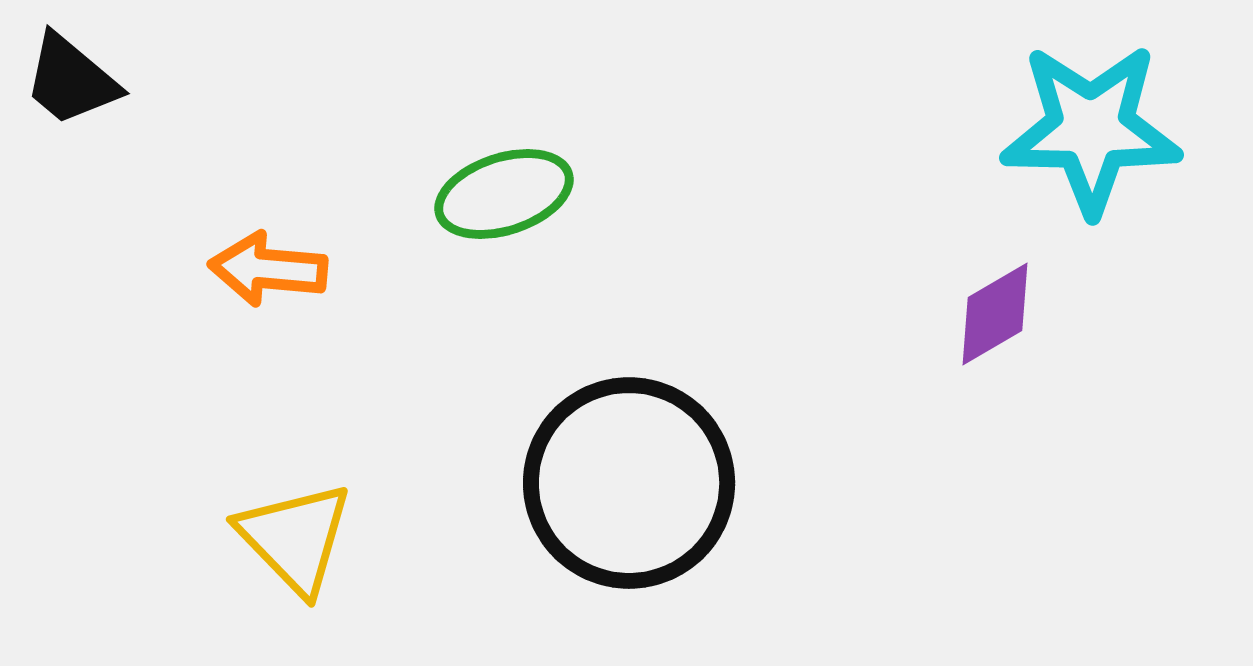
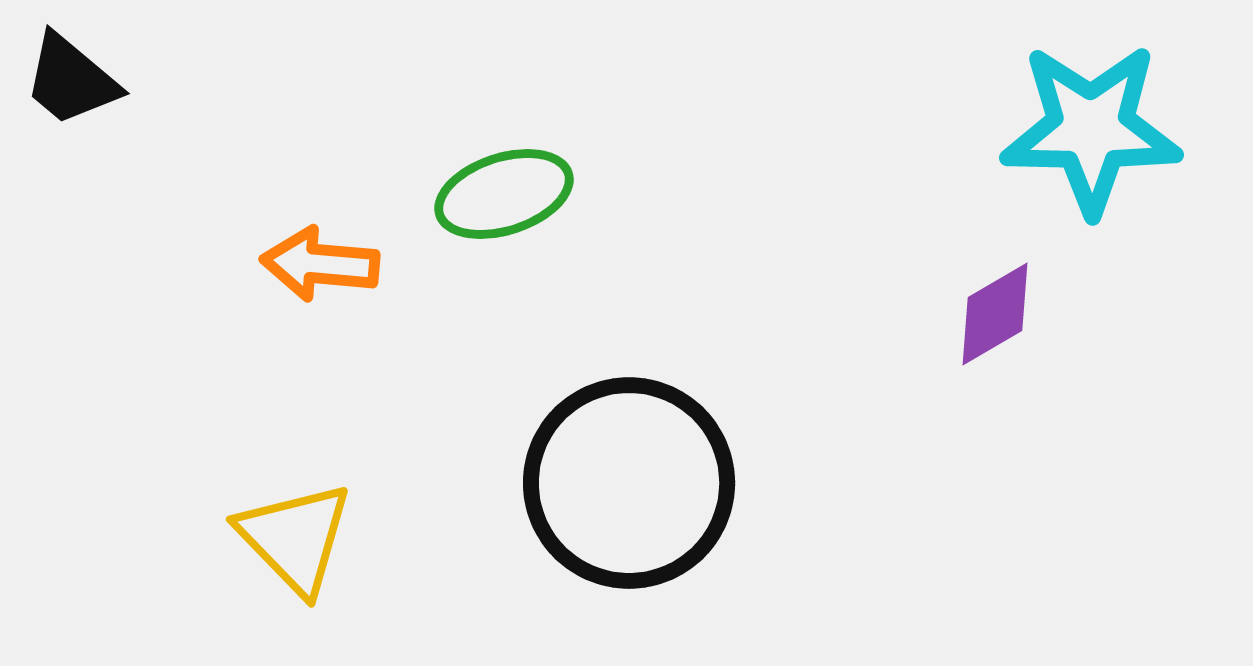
orange arrow: moved 52 px right, 5 px up
